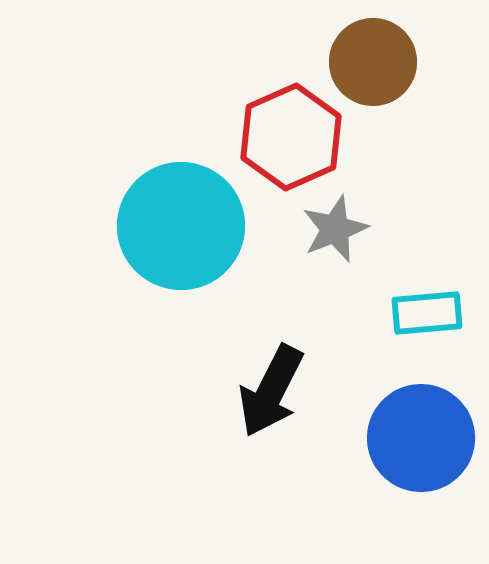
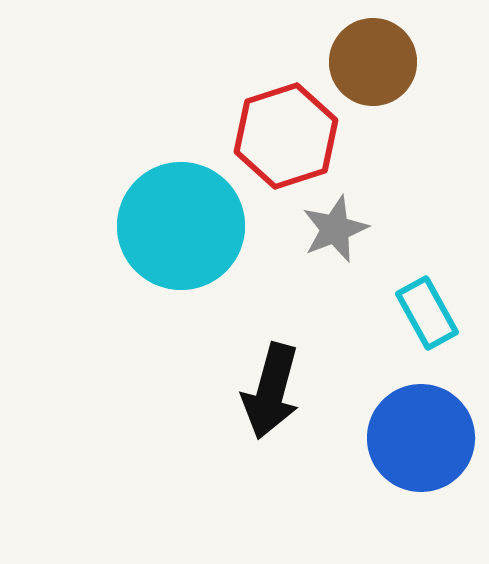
red hexagon: moved 5 px left, 1 px up; rotated 6 degrees clockwise
cyan rectangle: rotated 66 degrees clockwise
black arrow: rotated 12 degrees counterclockwise
